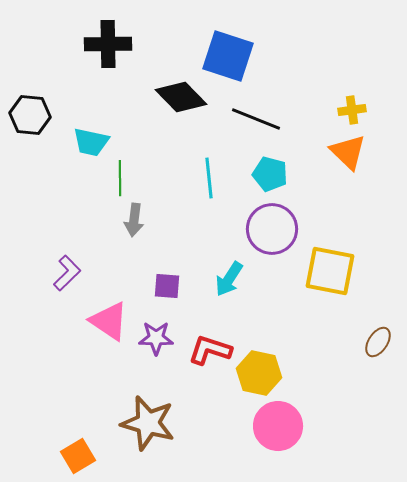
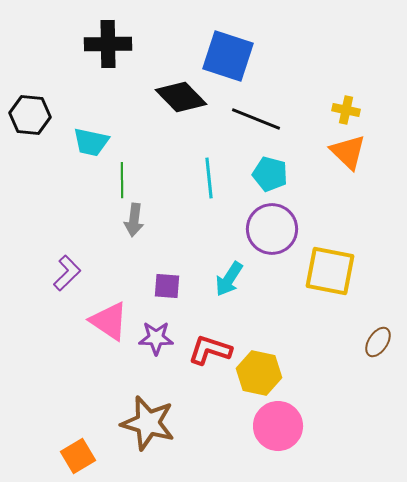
yellow cross: moved 6 px left; rotated 20 degrees clockwise
green line: moved 2 px right, 2 px down
